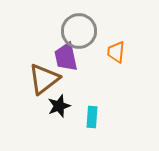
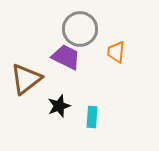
gray circle: moved 1 px right, 2 px up
purple trapezoid: rotated 128 degrees clockwise
brown triangle: moved 18 px left
